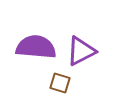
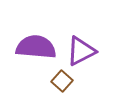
brown square: moved 2 px right, 2 px up; rotated 25 degrees clockwise
